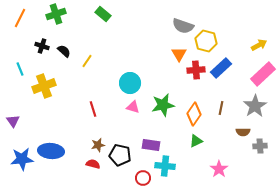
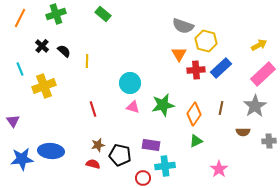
black cross: rotated 24 degrees clockwise
yellow line: rotated 32 degrees counterclockwise
gray cross: moved 9 px right, 5 px up
cyan cross: rotated 12 degrees counterclockwise
